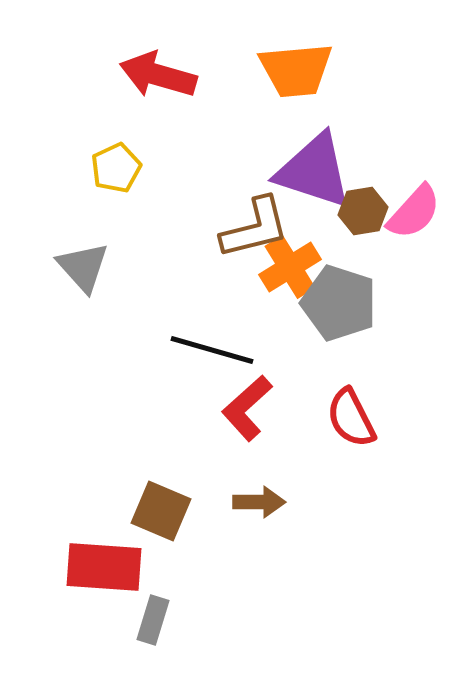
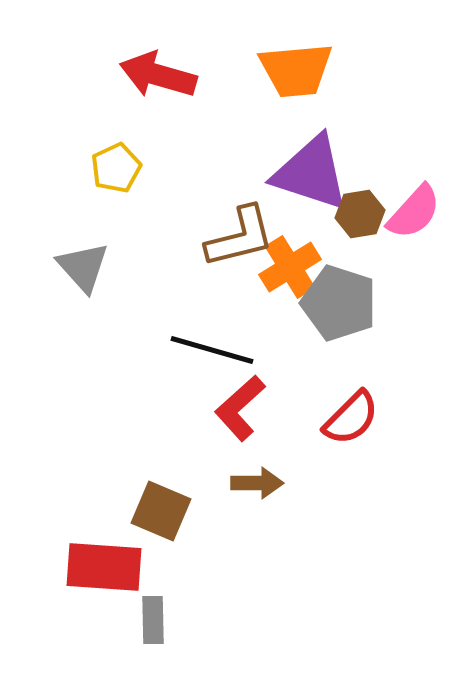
purple triangle: moved 3 px left, 2 px down
brown hexagon: moved 3 px left, 3 px down
brown L-shape: moved 15 px left, 9 px down
red L-shape: moved 7 px left
red semicircle: rotated 108 degrees counterclockwise
brown arrow: moved 2 px left, 19 px up
gray rectangle: rotated 18 degrees counterclockwise
